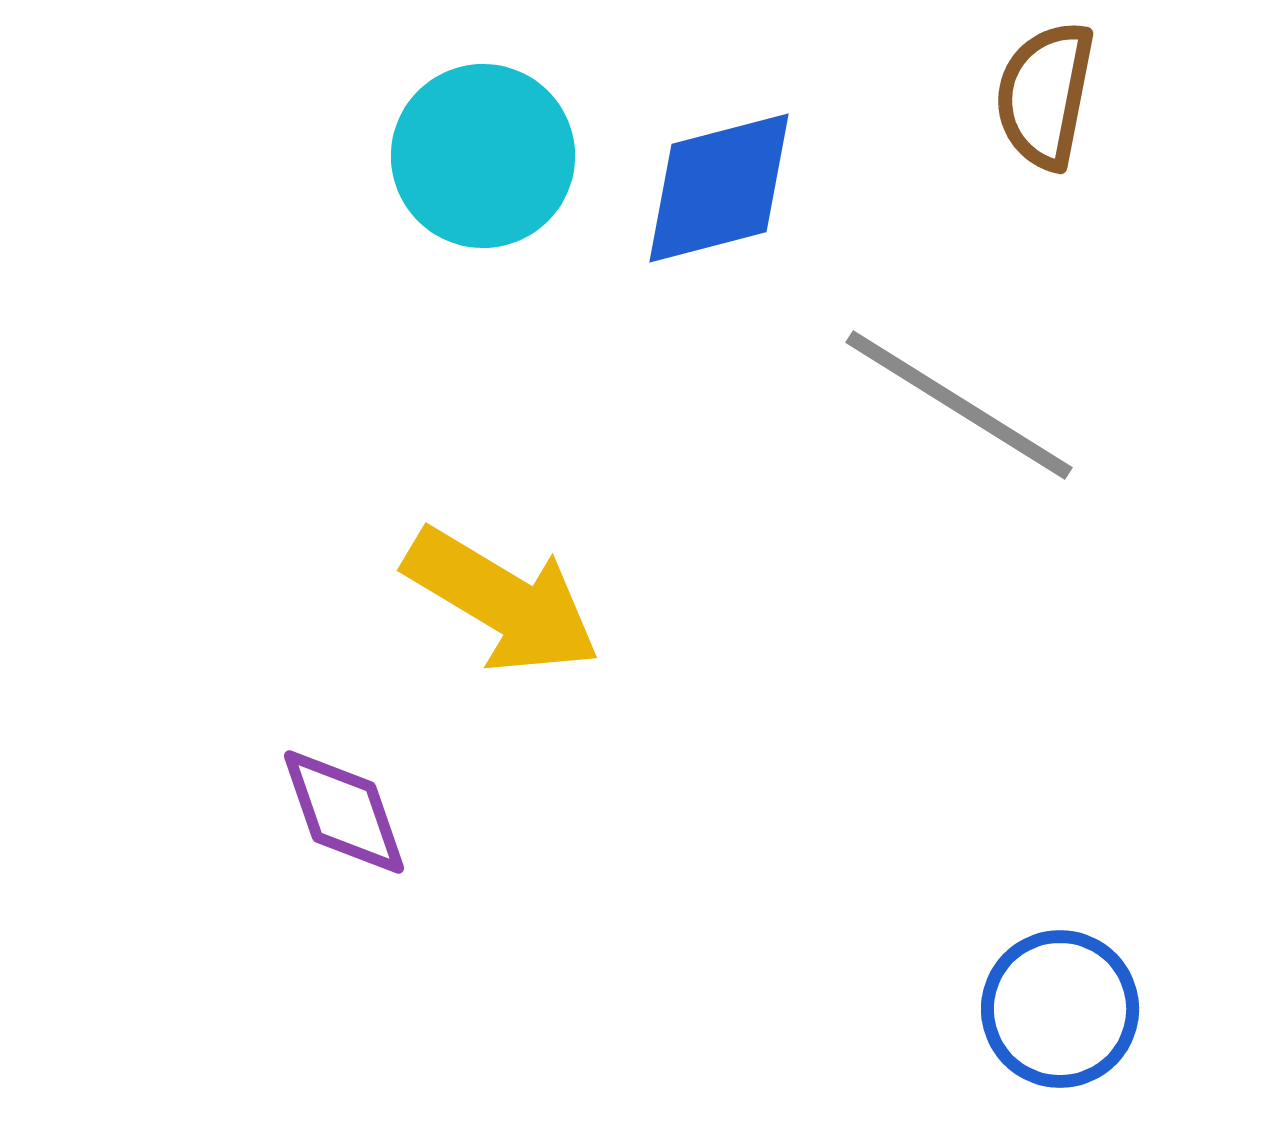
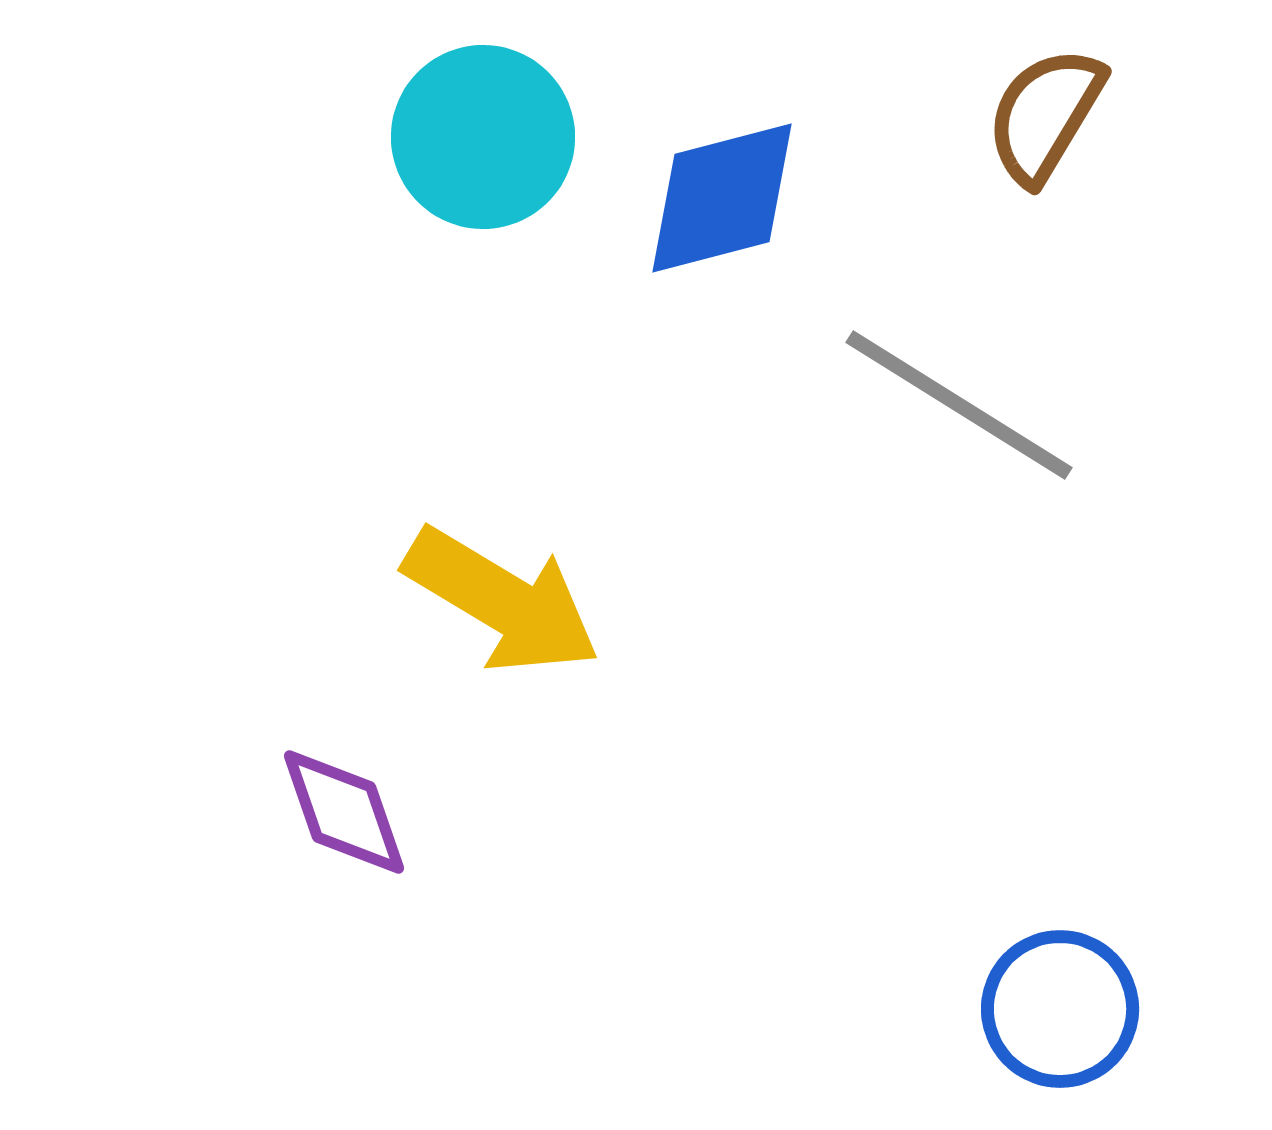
brown semicircle: moved 20 px down; rotated 20 degrees clockwise
cyan circle: moved 19 px up
blue diamond: moved 3 px right, 10 px down
